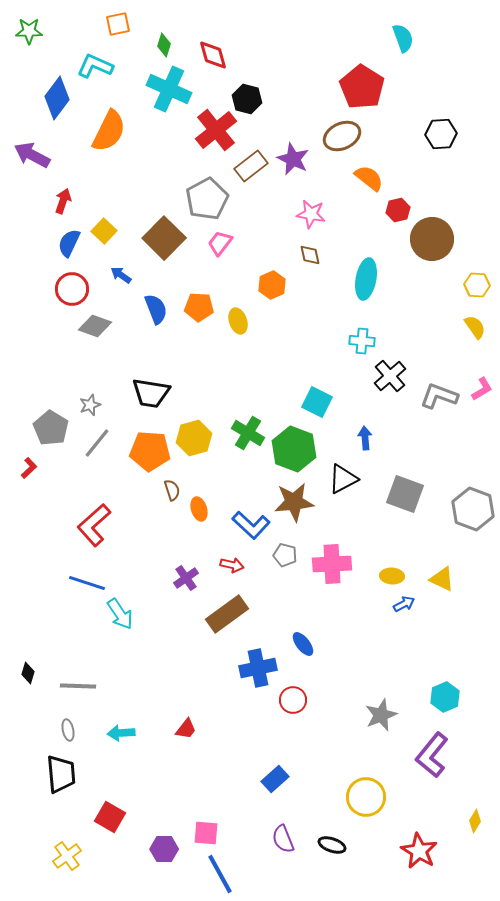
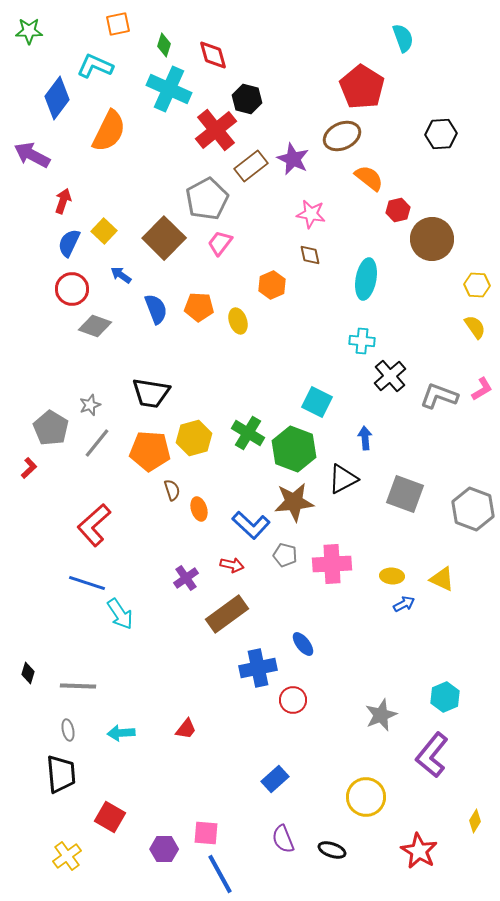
black ellipse at (332, 845): moved 5 px down
